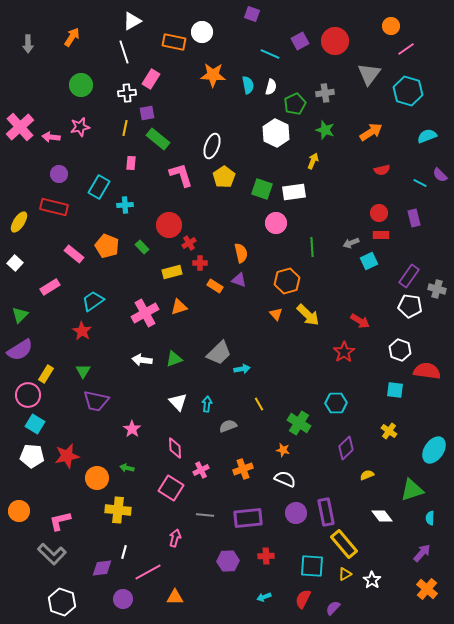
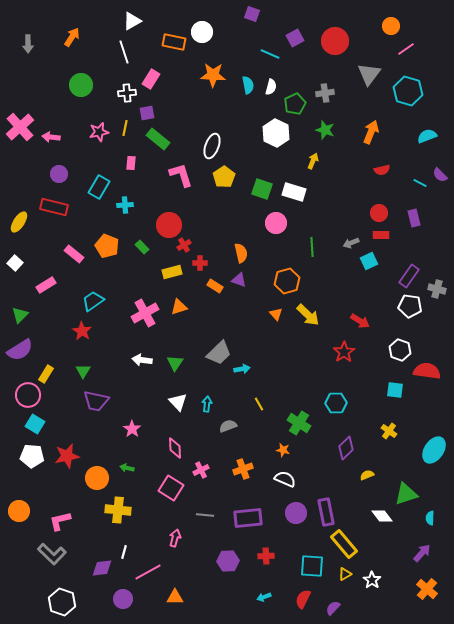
purple square at (300, 41): moved 5 px left, 3 px up
pink star at (80, 127): moved 19 px right, 5 px down
orange arrow at (371, 132): rotated 35 degrees counterclockwise
white rectangle at (294, 192): rotated 25 degrees clockwise
red cross at (189, 243): moved 5 px left, 2 px down
pink rectangle at (50, 287): moved 4 px left, 2 px up
green triangle at (174, 359): moved 1 px right, 4 px down; rotated 36 degrees counterclockwise
green triangle at (412, 490): moved 6 px left, 4 px down
